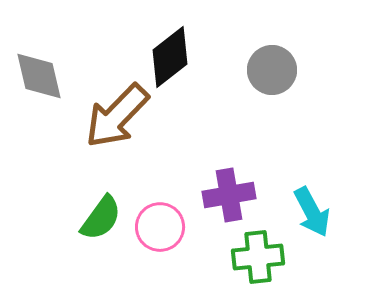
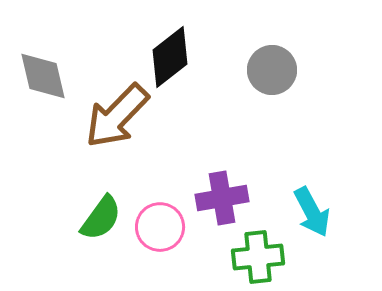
gray diamond: moved 4 px right
purple cross: moved 7 px left, 3 px down
